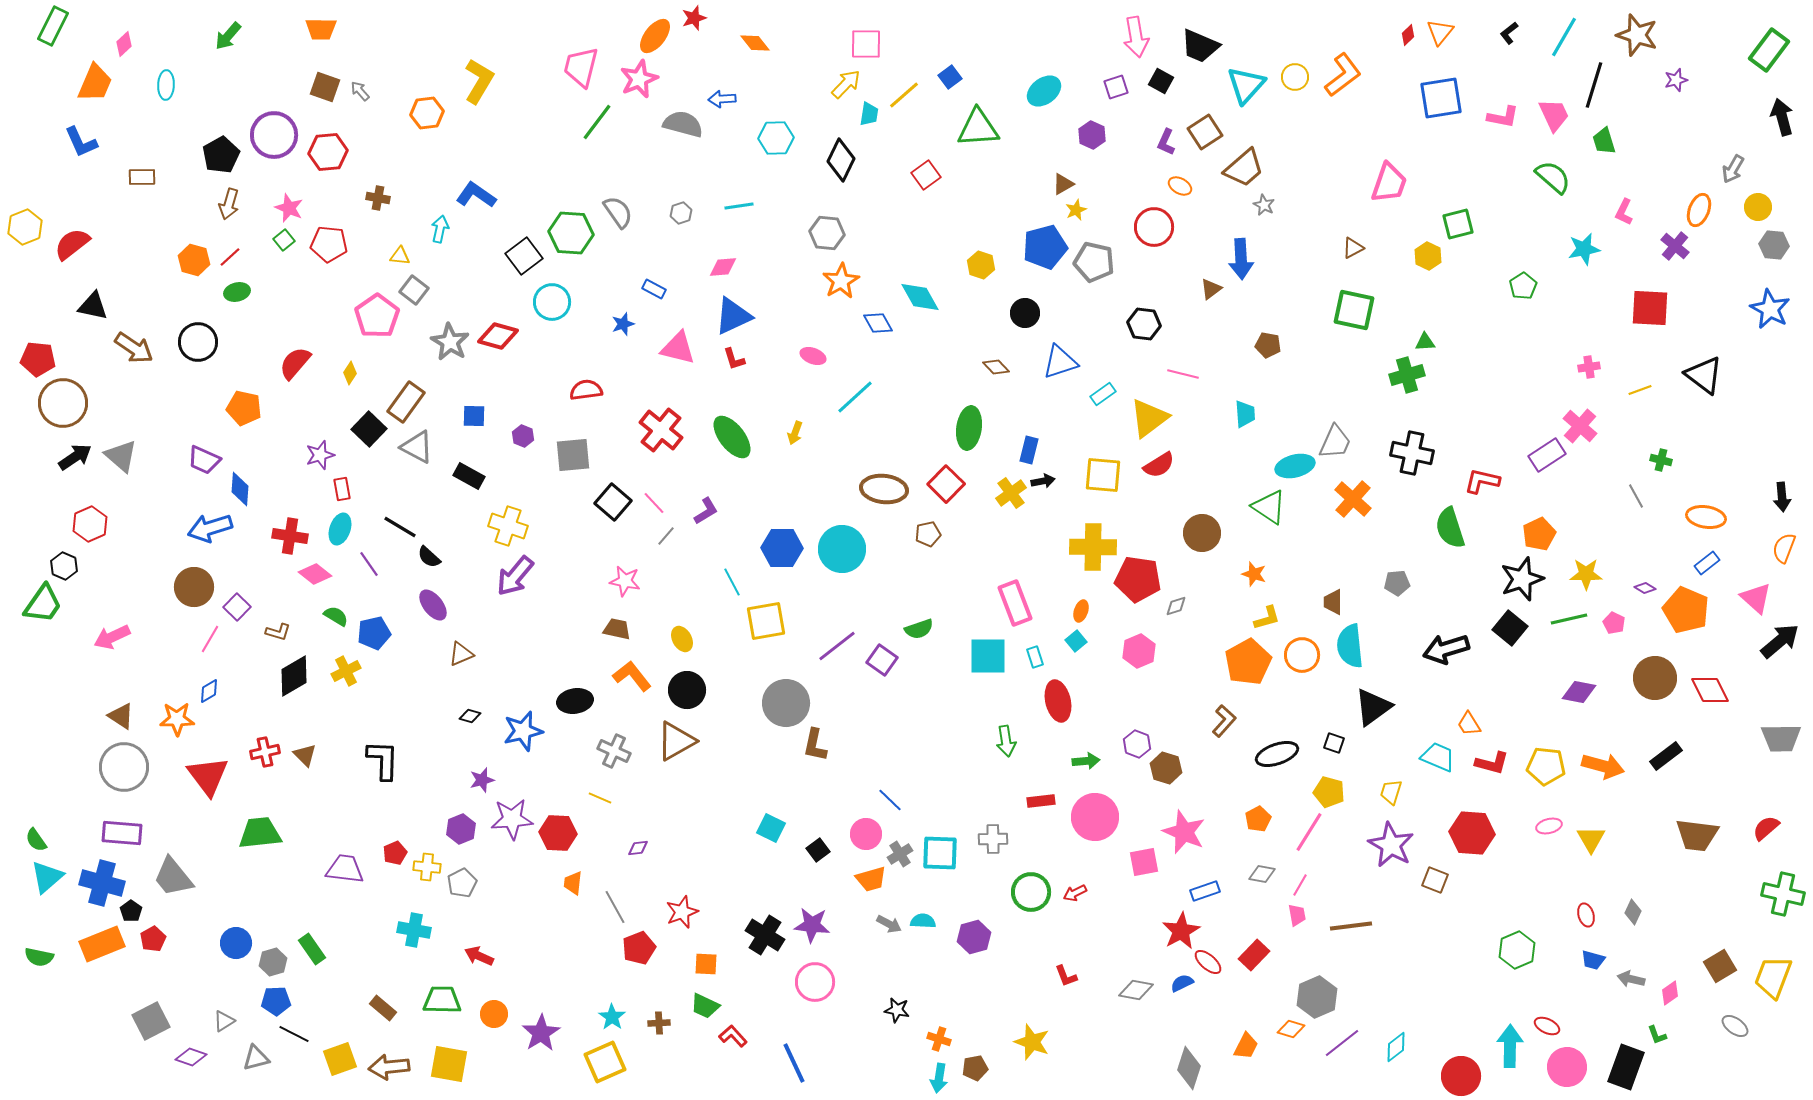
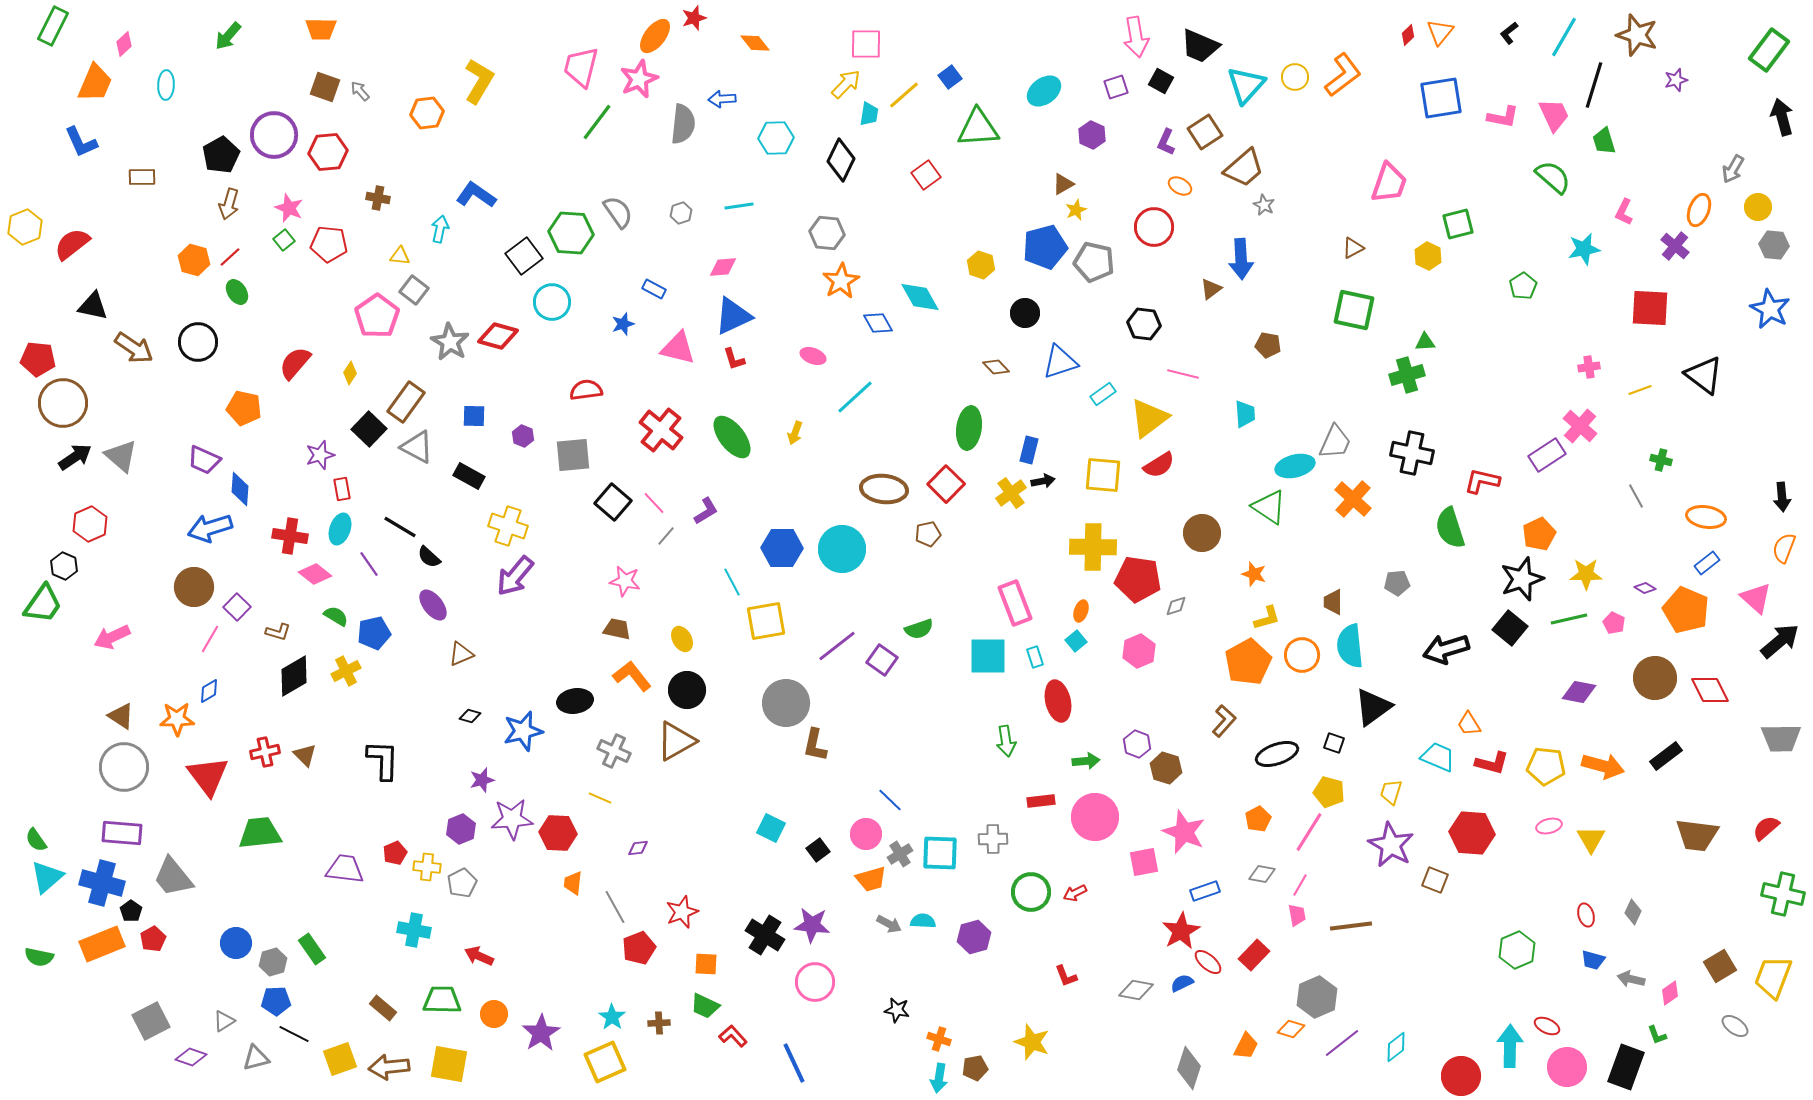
gray semicircle at (683, 124): rotated 81 degrees clockwise
green ellipse at (237, 292): rotated 70 degrees clockwise
